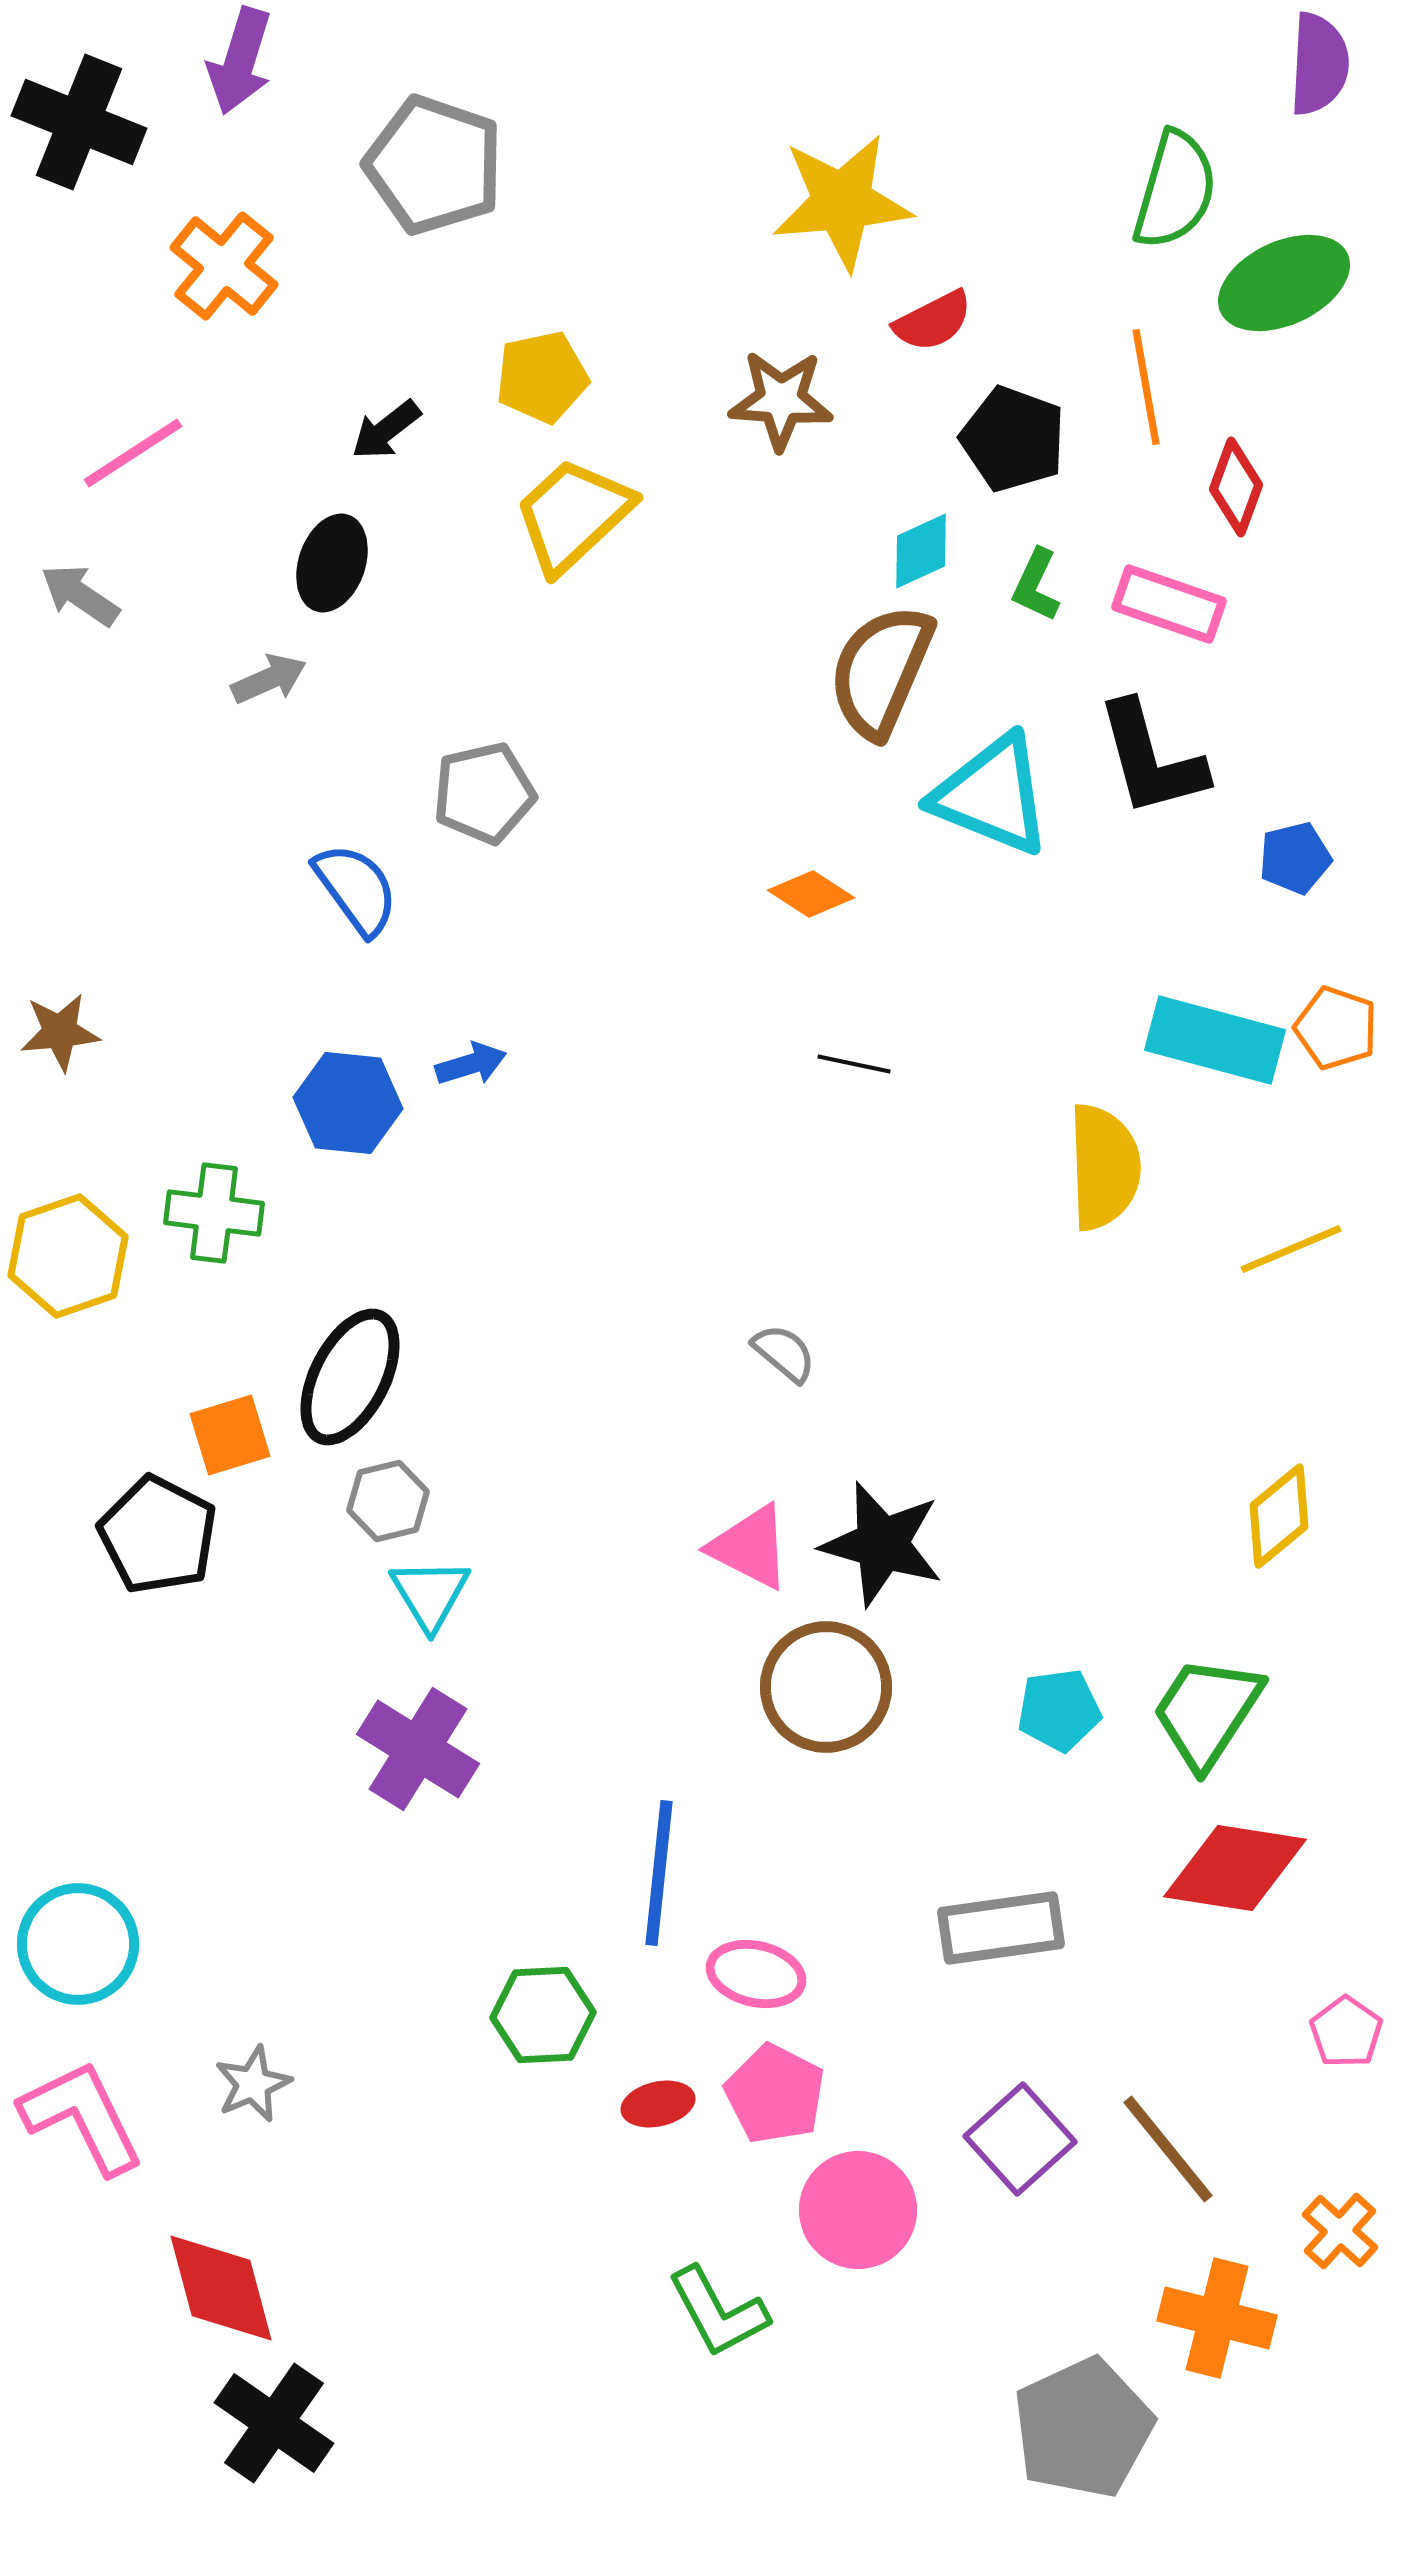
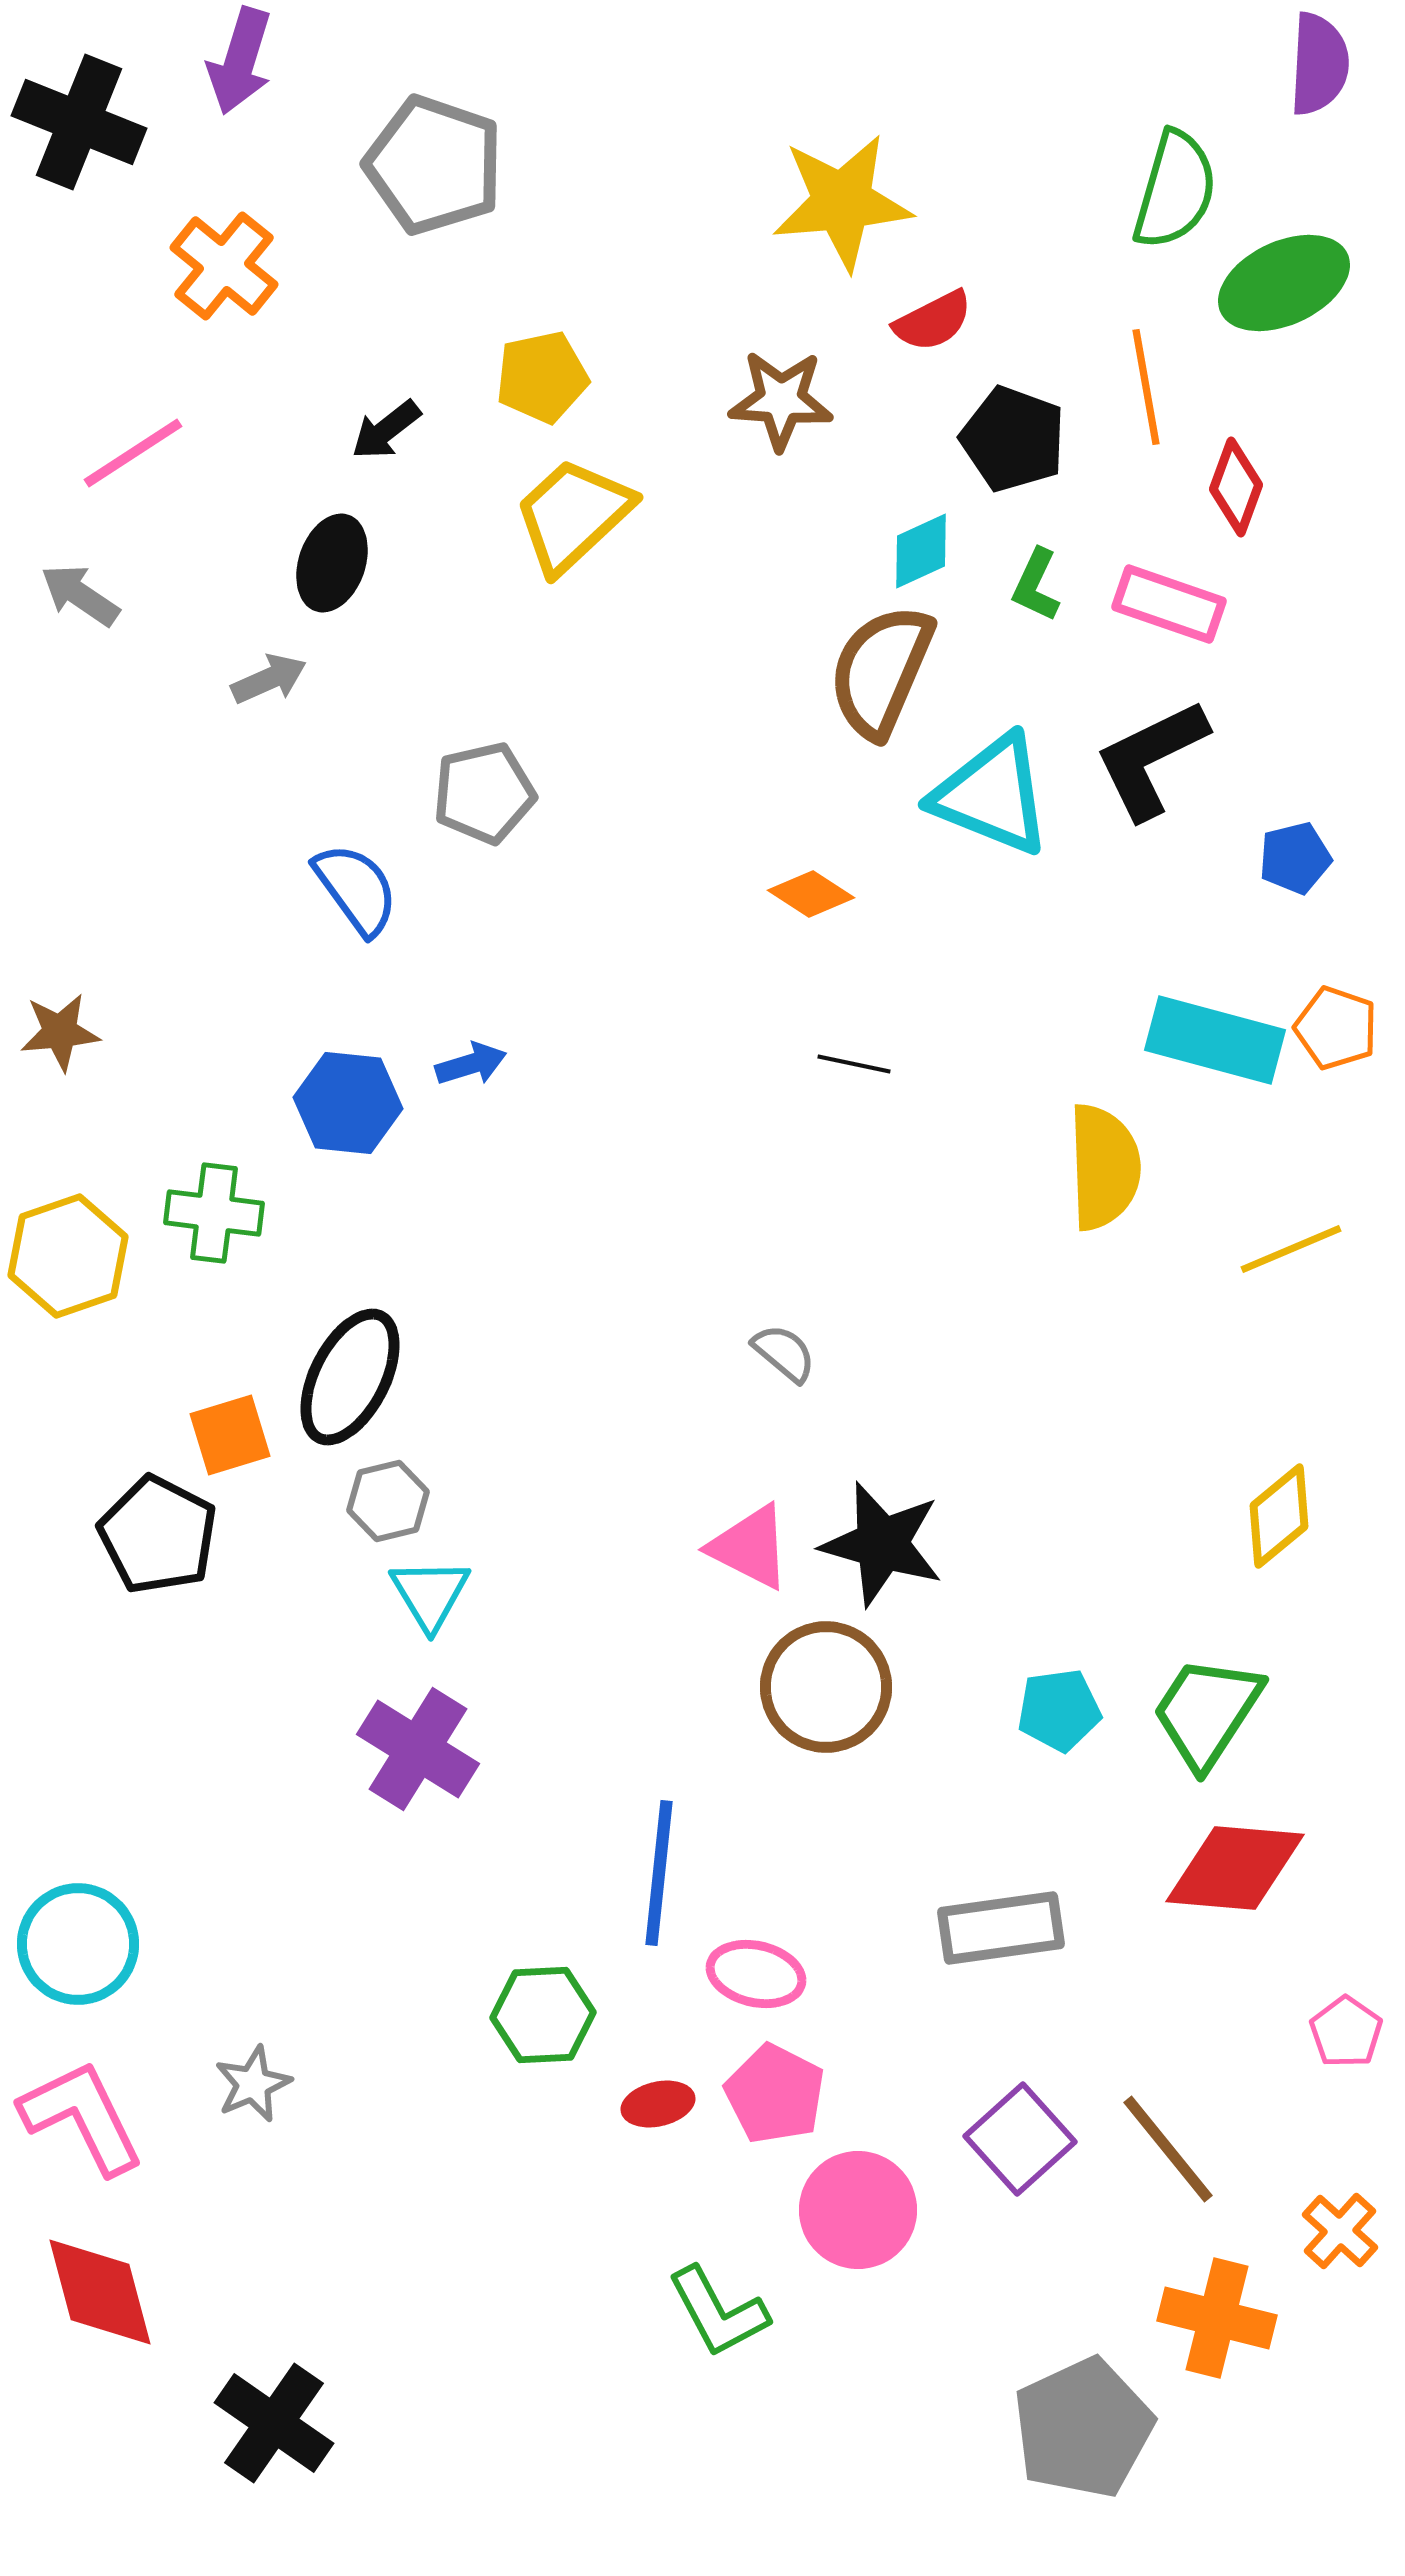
black L-shape at (1151, 759): rotated 79 degrees clockwise
red diamond at (1235, 1868): rotated 4 degrees counterclockwise
red diamond at (221, 2288): moved 121 px left, 4 px down
